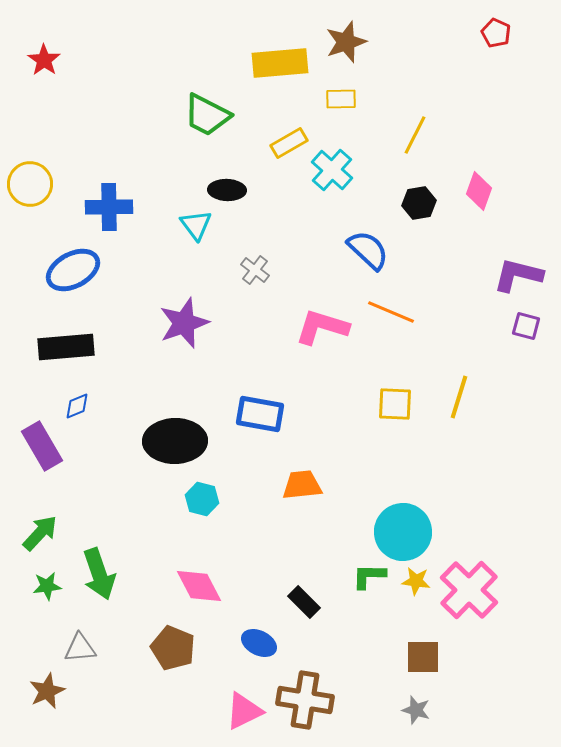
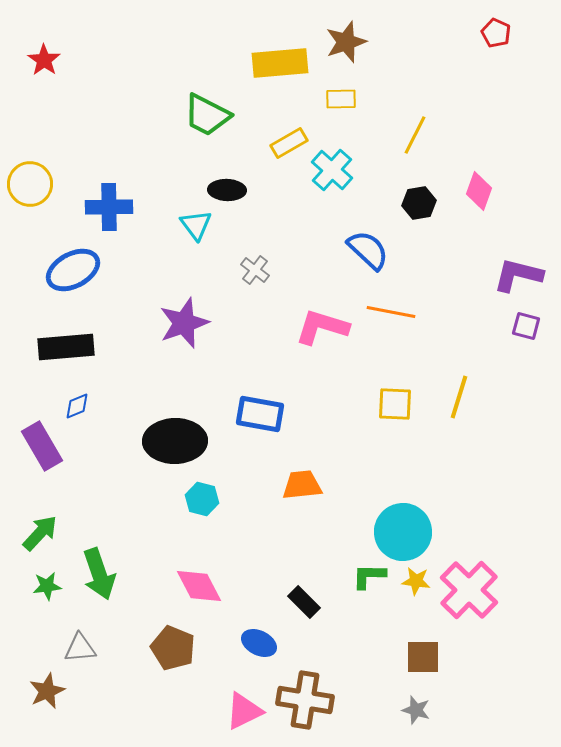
orange line at (391, 312): rotated 12 degrees counterclockwise
